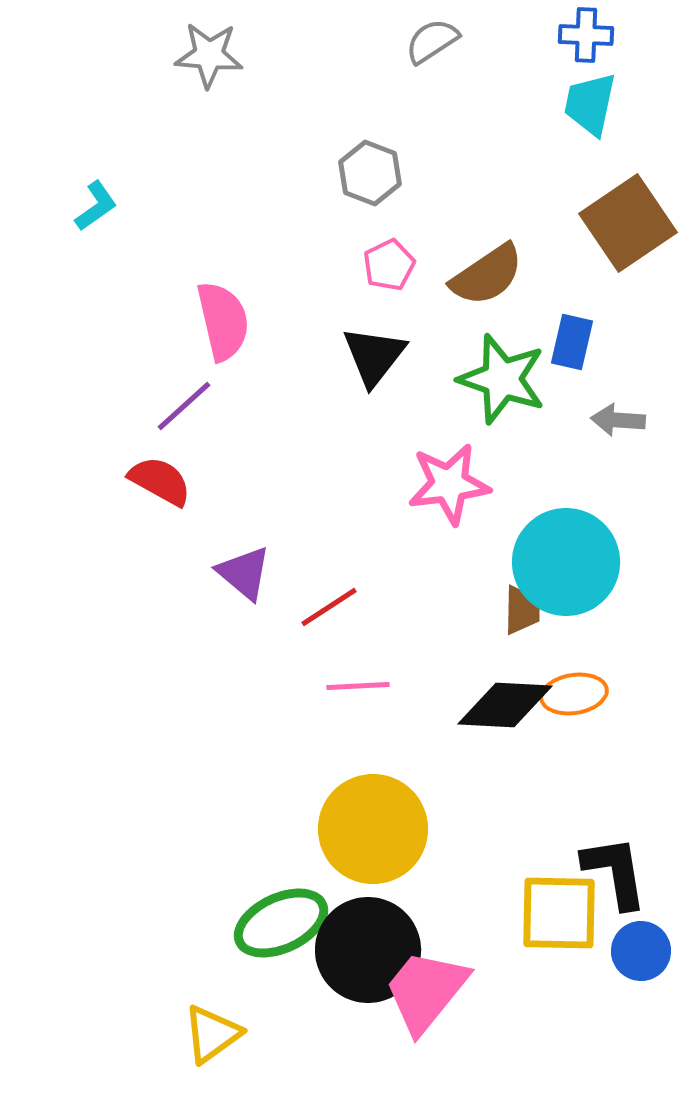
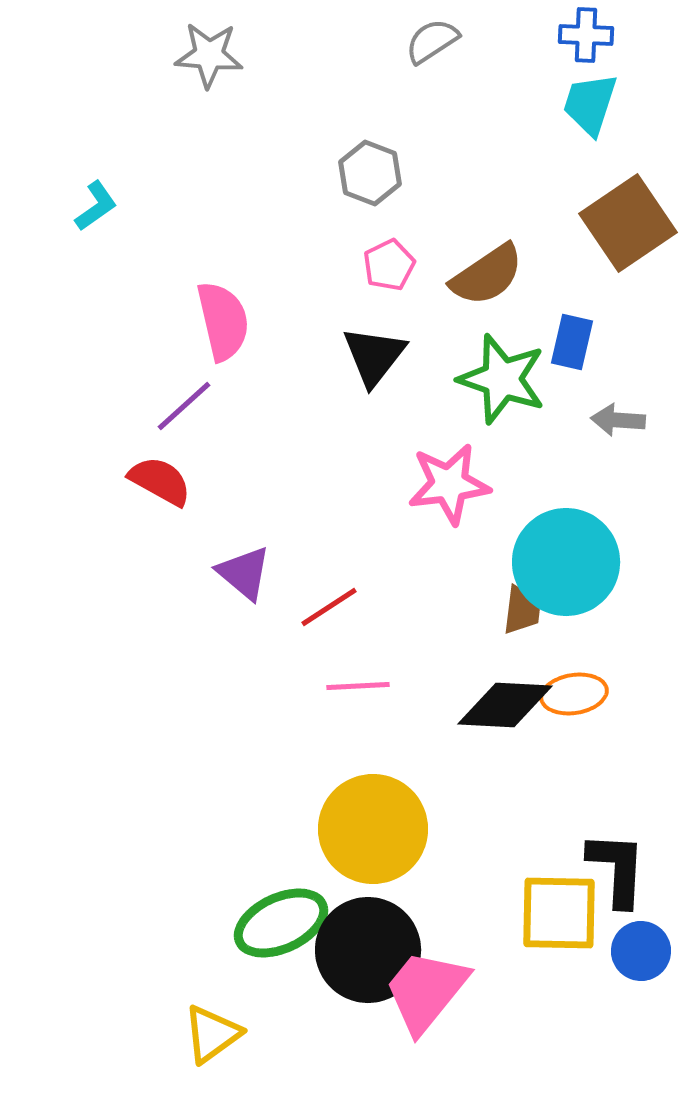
cyan trapezoid: rotated 6 degrees clockwise
brown trapezoid: rotated 6 degrees clockwise
black L-shape: moved 2 px right, 3 px up; rotated 12 degrees clockwise
